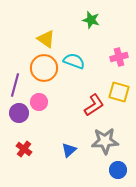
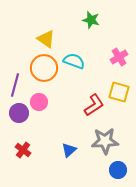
pink cross: rotated 18 degrees counterclockwise
red cross: moved 1 px left, 1 px down
